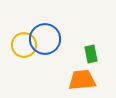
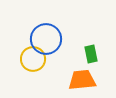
blue circle: moved 1 px right
yellow circle: moved 9 px right, 14 px down
